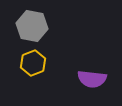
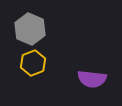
gray hexagon: moved 2 px left, 3 px down; rotated 12 degrees clockwise
